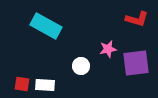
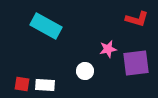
white circle: moved 4 px right, 5 px down
